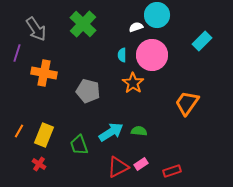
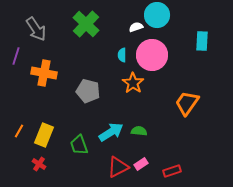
green cross: moved 3 px right
cyan rectangle: rotated 42 degrees counterclockwise
purple line: moved 1 px left, 3 px down
